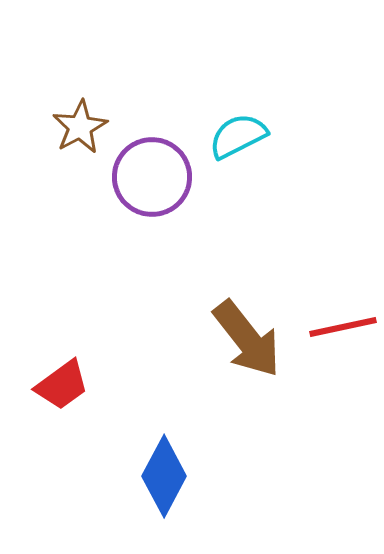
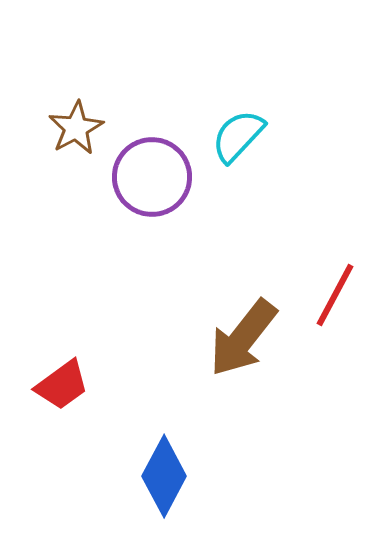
brown star: moved 4 px left, 1 px down
cyan semicircle: rotated 20 degrees counterclockwise
red line: moved 8 px left, 32 px up; rotated 50 degrees counterclockwise
brown arrow: moved 4 px left, 1 px up; rotated 76 degrees clockwise
